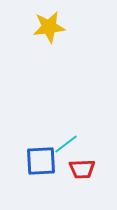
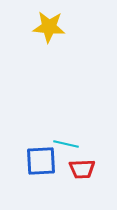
yellow star: rotated 12 degrees clockwise
cyan line: rotated 50 degrees clockwise
